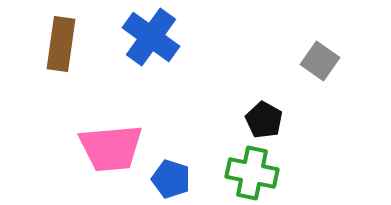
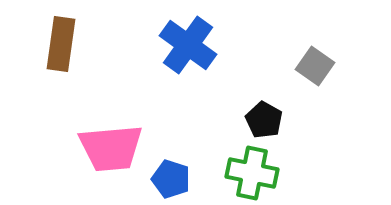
blue cross: moved 37 px right, 8 px down
gray square: moved 5 px left, 5 px down
